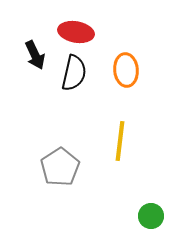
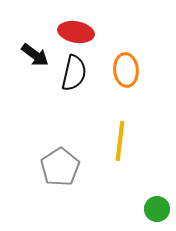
black arrow: rotated 28 degrees counterclockwise
green circle: moved 6 px right, 7 px up
